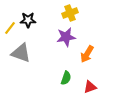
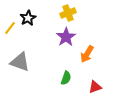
yellow cross: moved 2 px left
black star: moved 2 px up; rotated 28 degrees counterclockwise
purple star: rotated 24 degrees counterclockwise
gray triangle: moved 1 px left, 9 px down
red triangle: moved 5 px right
